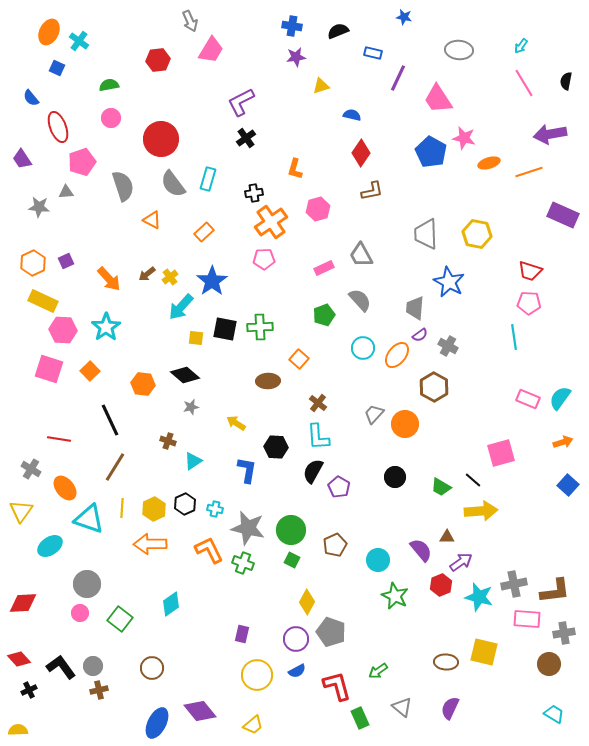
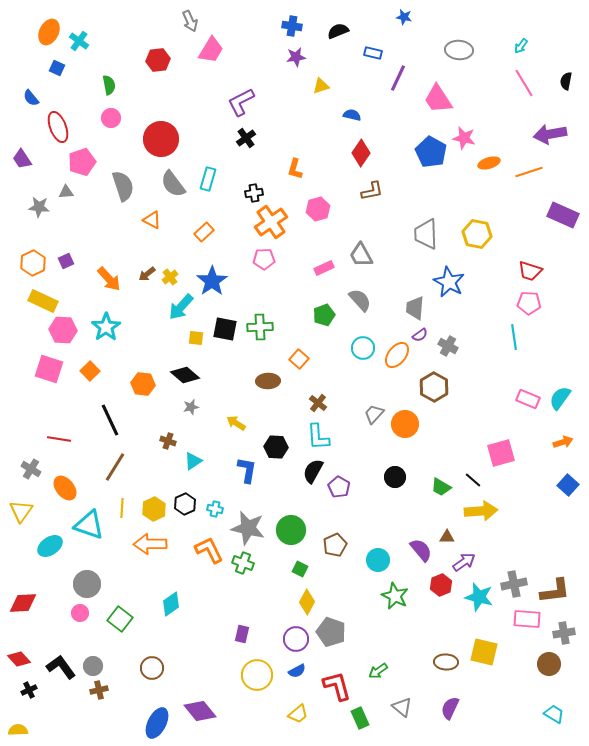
green semicircle at (109, 85): rotated 90 degrees clockwise
cyan triangle at (89, 519): moved 6 px down
green square at (292, 560): moved 8 px right, 9 px down
purple arrow at (461, 562): moved 3 px right
yellow trapezoid at (253, 725): moved 45 px right, 11 px up
